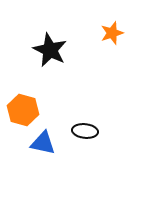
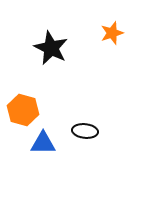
black star: moved 1 px right, 2 px up
blue triangle: rotated 12 degrees counterclockwise
